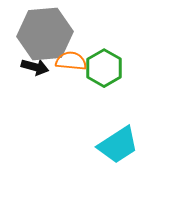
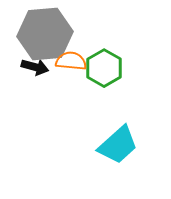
cyan trapezoid: rotated 9 degrees counterclockwise
